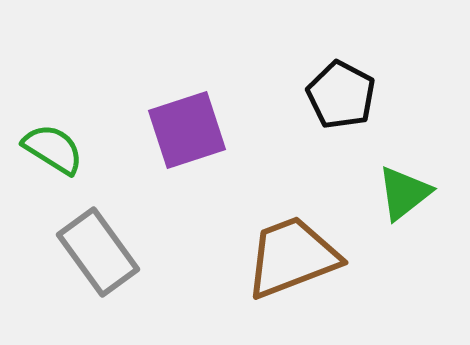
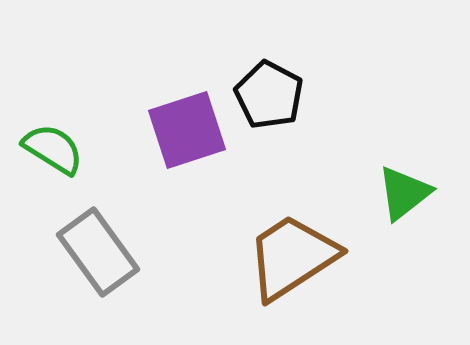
black pentagon: moved 72 px left
brown trapezoid: rotated 12 degrees counterclockwise
